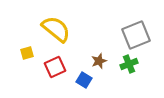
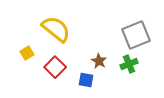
yellow square: rotated 16 degrees counterclockwise
brown star: rotated 21 degrees counterclockwise
red square: rotated 20 degrees counterclockwise
blue square: moved 2 px right; rotated 21 degrees counterclockwise
